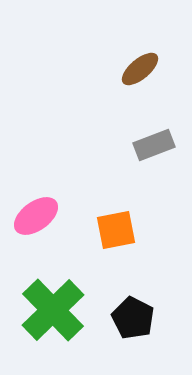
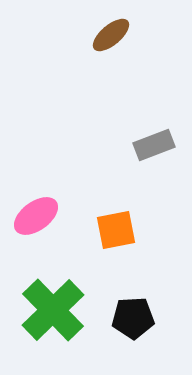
brown ellipse: moved 29 px left, 34 px up
black pentagon: rotated 30 degrees counterclockwise
